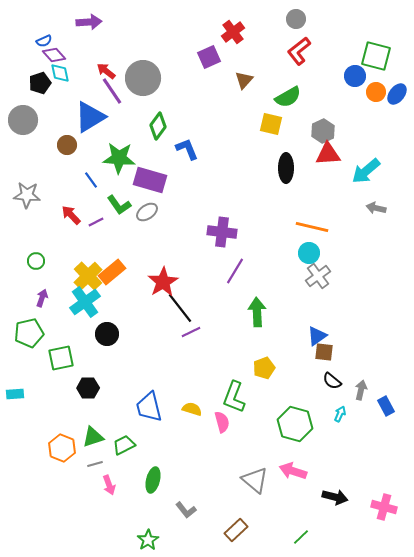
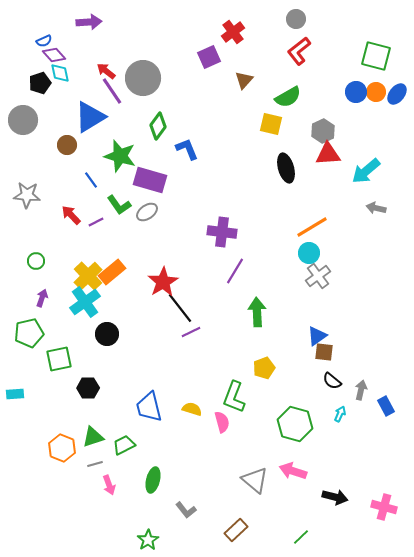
blue circle at (355, 76): moved 1 px right, 16 px down
green star at (119, 158): moved 1 px right, 2 px up; rotated 12 degrees clockwise
black ellipse at (286, 168): rotated 16 degrees counterclockwise
orange line at (312, 227): rotated 44 degrees counterclockwise
green square at (61, 358): moved 2 px left, 1 px down
